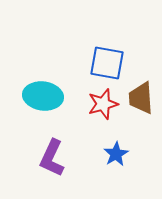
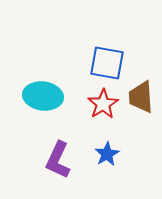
brown trapezoid: moved 1 px up
red star: rotated 16 degrees counterclockwise
blue star: moved 9 px left
purple L-shape: moved 6 px right, 2 px down
